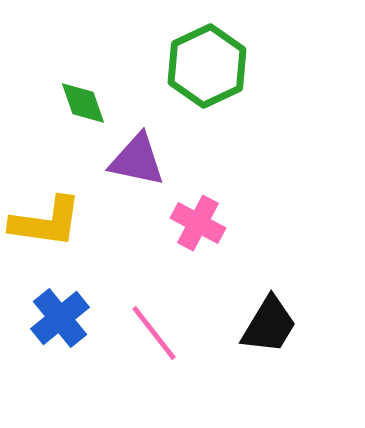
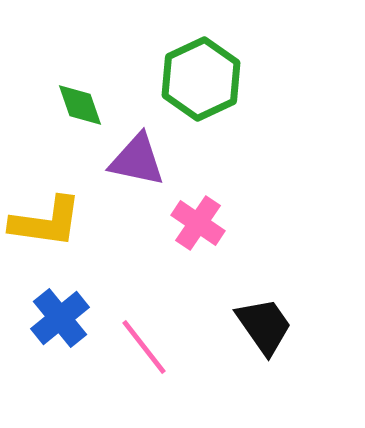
green hexagon: moved 6 px left, 13 px down
green diamond: moved 3 px left, 2 px down
pink cross: rotated 6 degrees clockwise
black trapezoid: moved 5 px left, 1 px down; rotated 66 degrees counterclockwise
pink line: moved 10 px left, 14 px down
